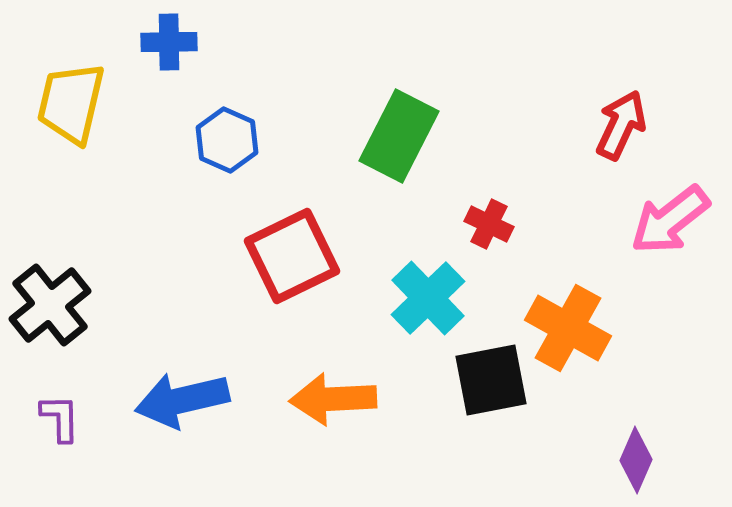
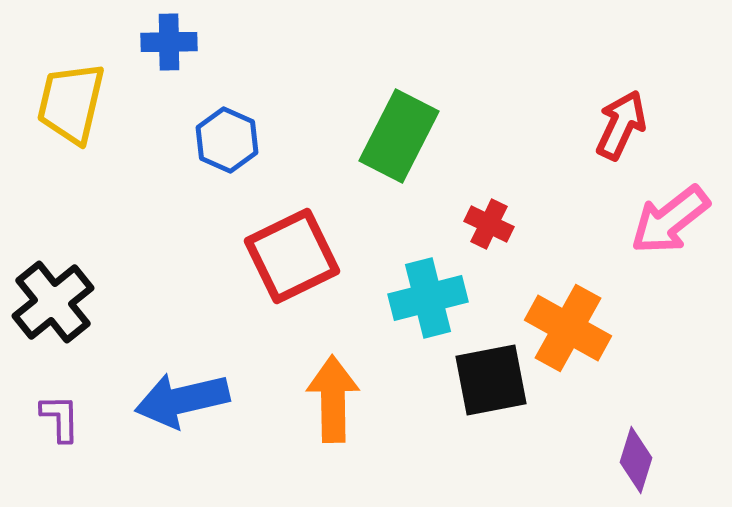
cyan cross: rotated 30 degrees clockwise
black cross: moved 3 px right, 3 px up
orange arrow: rotated 92 degrees clockwise
purple diamond: rotated 6 degrees counterclockwise
